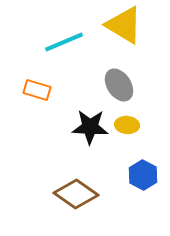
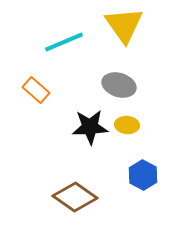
yellow triangle: rotated 24 degrees clockwise
gray ellipse: rotated 40 degrees counterclockwise
orange rectangle: moved 1 px left; rotated 24 degrees clockwise
black star: rotated 6 degrees counterclockwise
brown diamond: moved 1 px left, 3 px down
